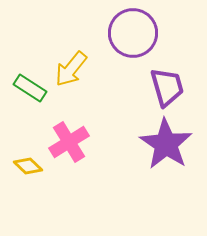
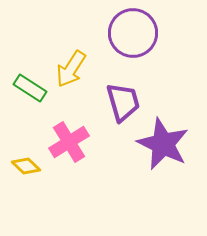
yellow arrow: rotated 6 degrees counterclockwise
purple trapezoid: moved 44 px left, 15 px down
purple star: moved 3 px left; rotated 8 degrees counterclockwise
yellow diamond: moved 2 px left
